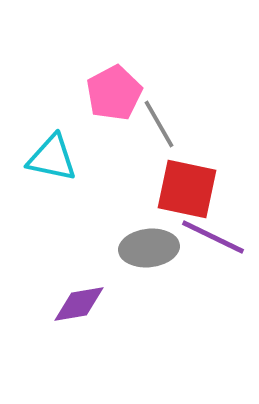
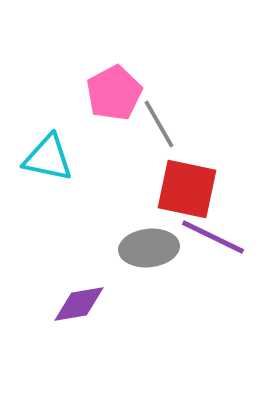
cyan triangle: moved 4 px left
